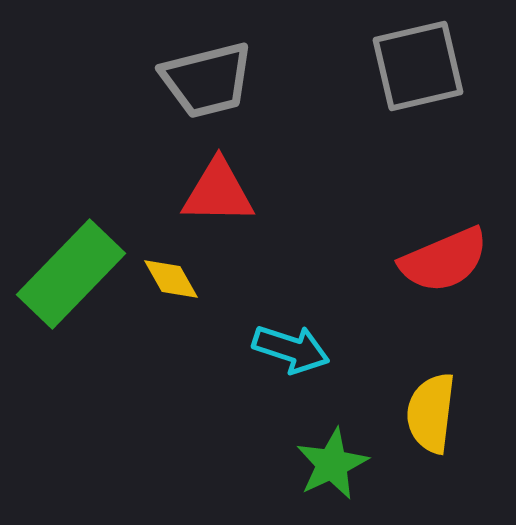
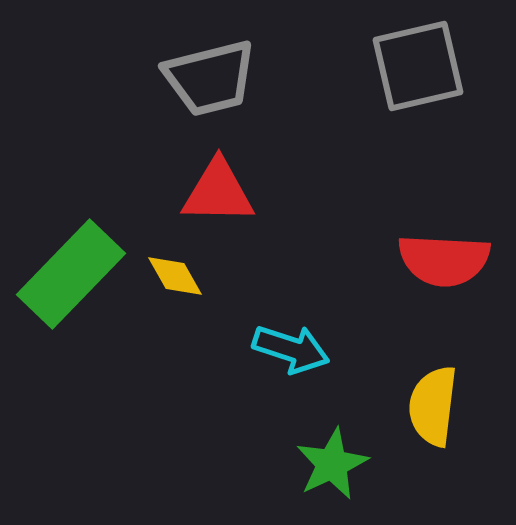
gray trapezoid: moved 3 px right, 2 px up
red semicircle: rotated 26 degrees clockwise
yellow diamond: moved 4 px right, 3 px up
yellow semicircle: moved 2 px right, 7 px up
